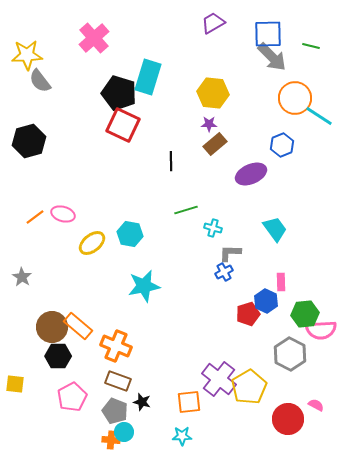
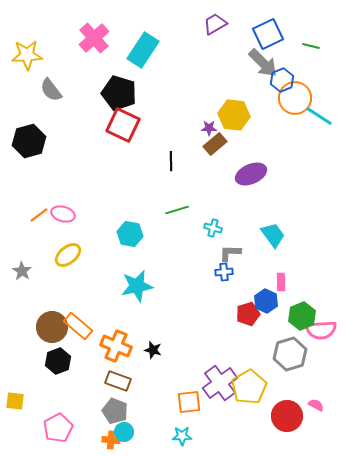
purple trapezoid at (213, 23): moved 2 px right, 1 px down
blue square at (268, 34): rotated 24 degrees counterclockwise
gray arrow at (272, 57): moved 9 px left, 6 px down
cyan rectangle at (148, 77): moved 5 px left, 27 px up; rotated 16 degrees clockwise
gray semicircle at (40, 81): moved 11 px right, 9 px down
yellow hexagon at (213, 93): moved 21 px right, 22 px down
purple star at (209, 124): moved 4 px down
blue hexagon at (282, 145): moved 65 px up
green line at (186, 210): moved 9 px left
orange line at (35, 217): moved 4 px right, 2 px up
cyan trapezoid at (275, 229): moved 2 px left, 6 px down
yellow ellipse at (92, 243): moved 24 px left, 12 px down
blue cross at (224, 272): rotated 24 degrees clockwise
gray star at (22, 277): moved 6 px up
cyan star at (144, 286): moved 7 px left
green hexagon at (305, 314): moved 3 px left, 2 px down; rotated 16 degrees counterclockwise
gray hexagon at (290, 354): rotated 16 degrees clockwise
black hexagon at (58, 356): moved 5 px down; rotated 20 degrees counterclockwise
purple cross at (219, 379): moved 1 px right, 4 px down; rotated 16 degrees clockwise
yellow square at (15, 384): moved 17 px down
pink pentagon at (72, 397): moved 14 px left, 31 px down
black star at (142, 402): moved 11 px right, 52 px up
red circle at (288, 419): moved 1 px left, 3 px up
